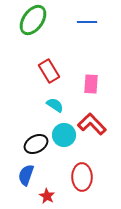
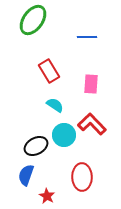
blue line: moved 15 px down
black ellipse: moved 2 px down
